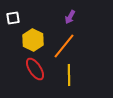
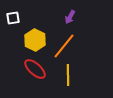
yellow hexagon: moved 2 px right
red ellipse: rotated 15 degrees counterclockwise
yellow line: moved 1 px left
